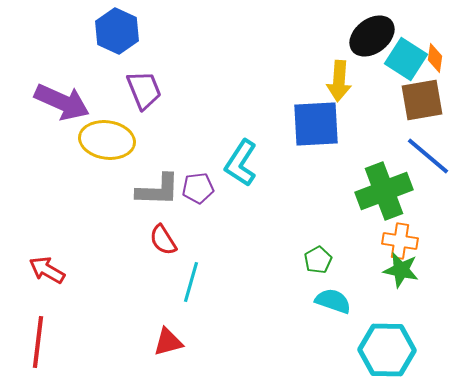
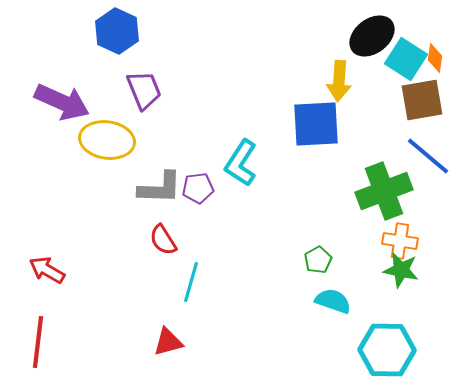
gray L-shape: moved 2 px right, 2 px up
